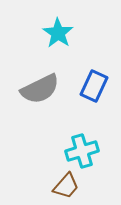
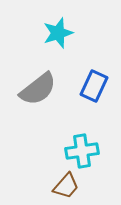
cyan star: rotated 20 degrees clockwise
gray semicircle: moved 2 px left; rotated 12 degrees counterclockwise
cyan cross: rotated 8 degrees clockwise
